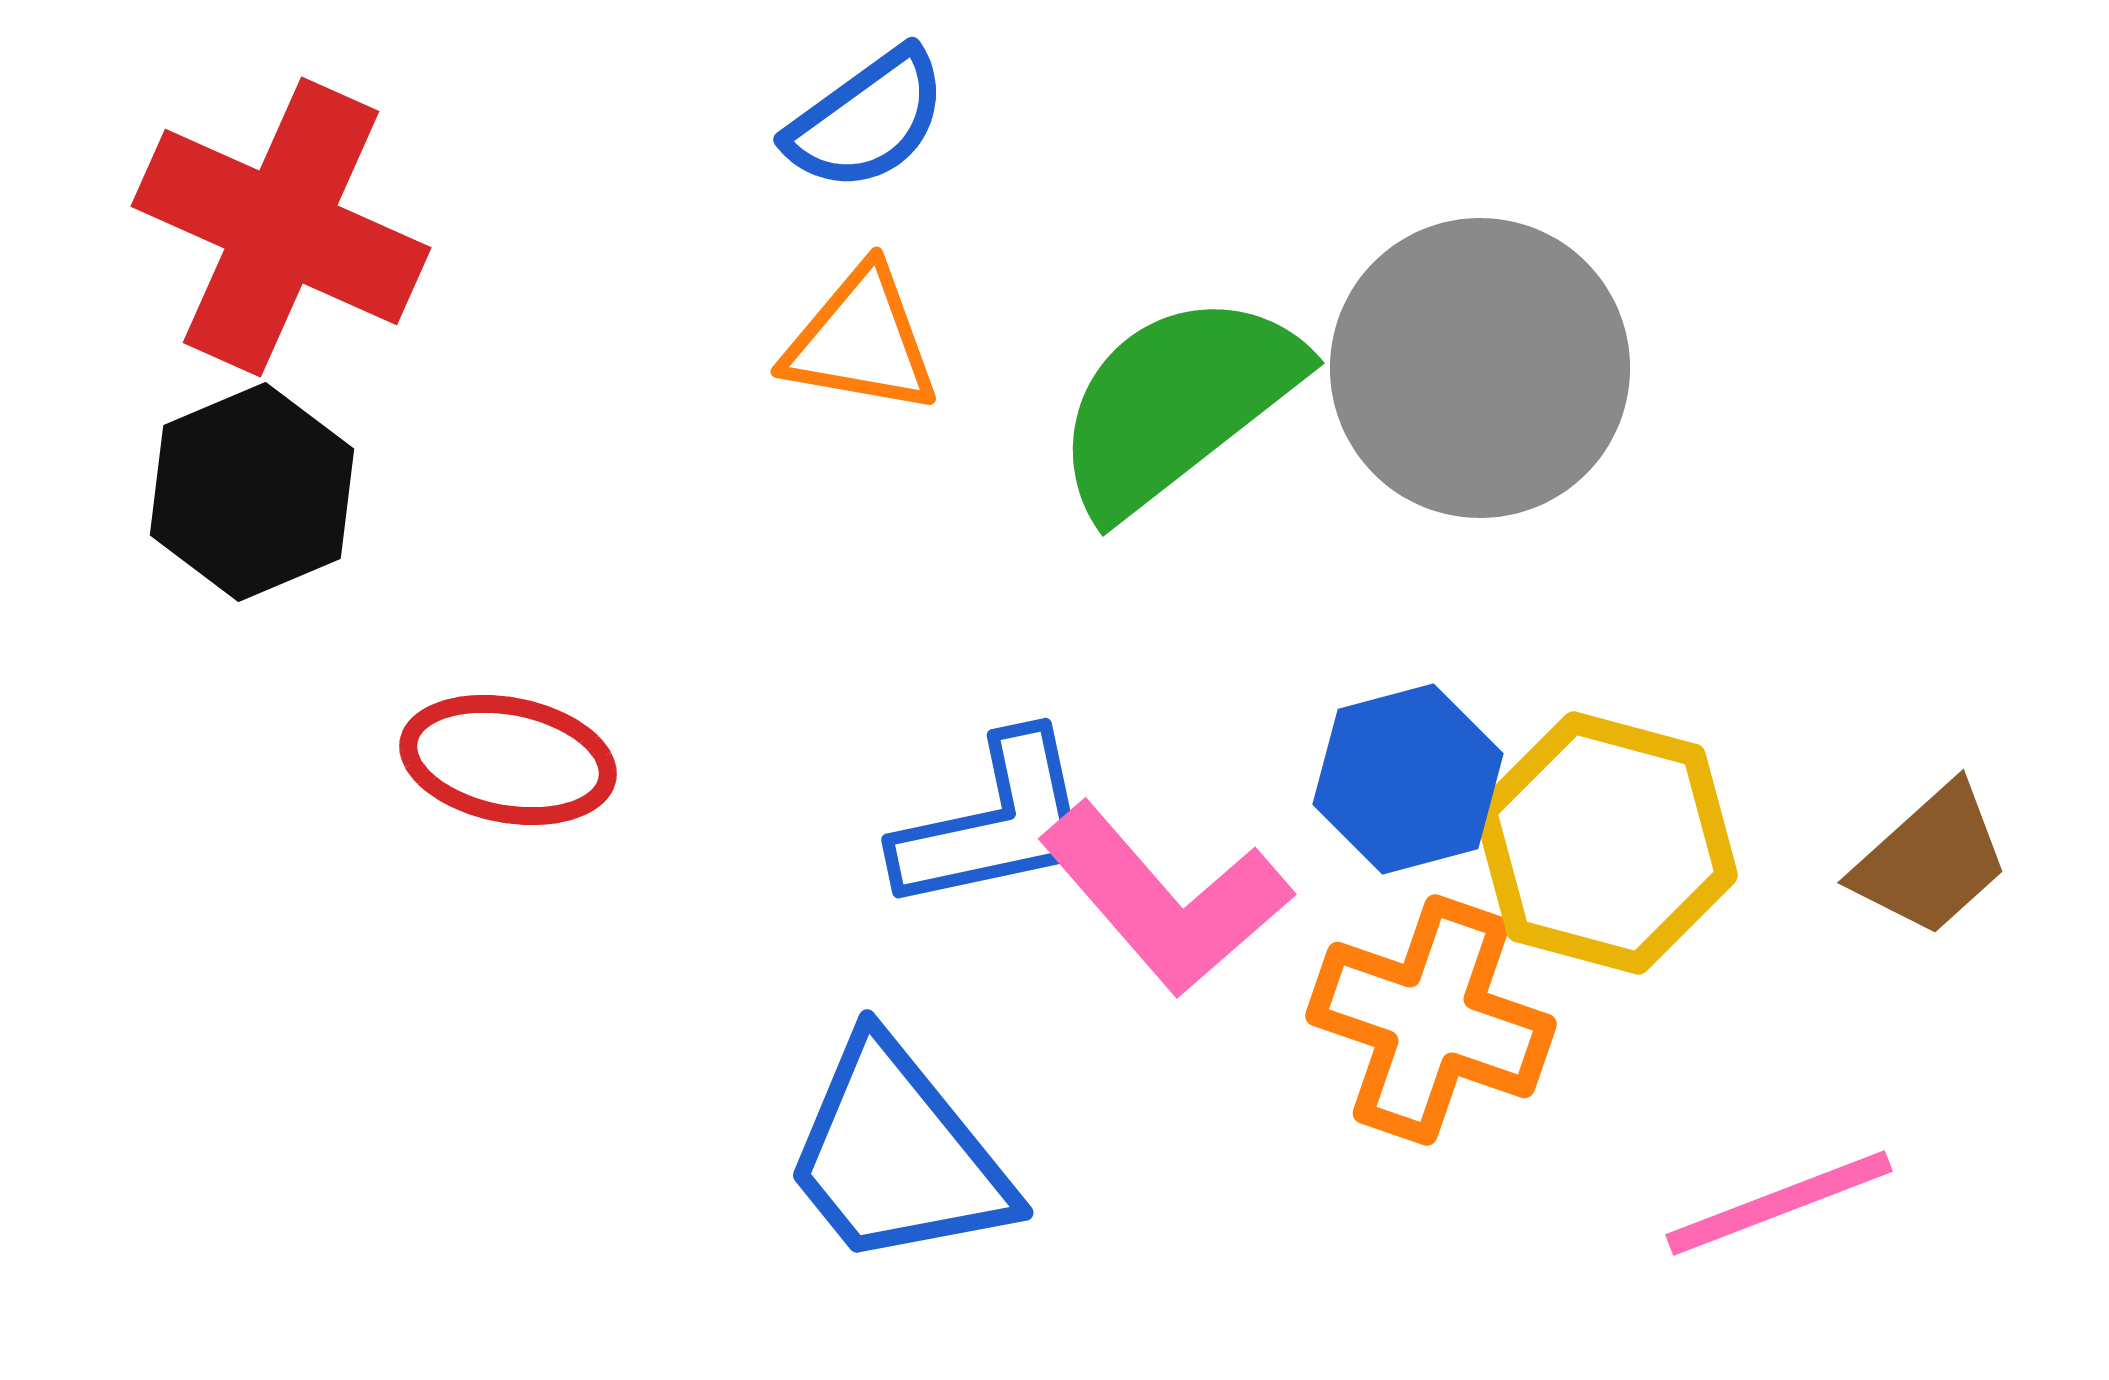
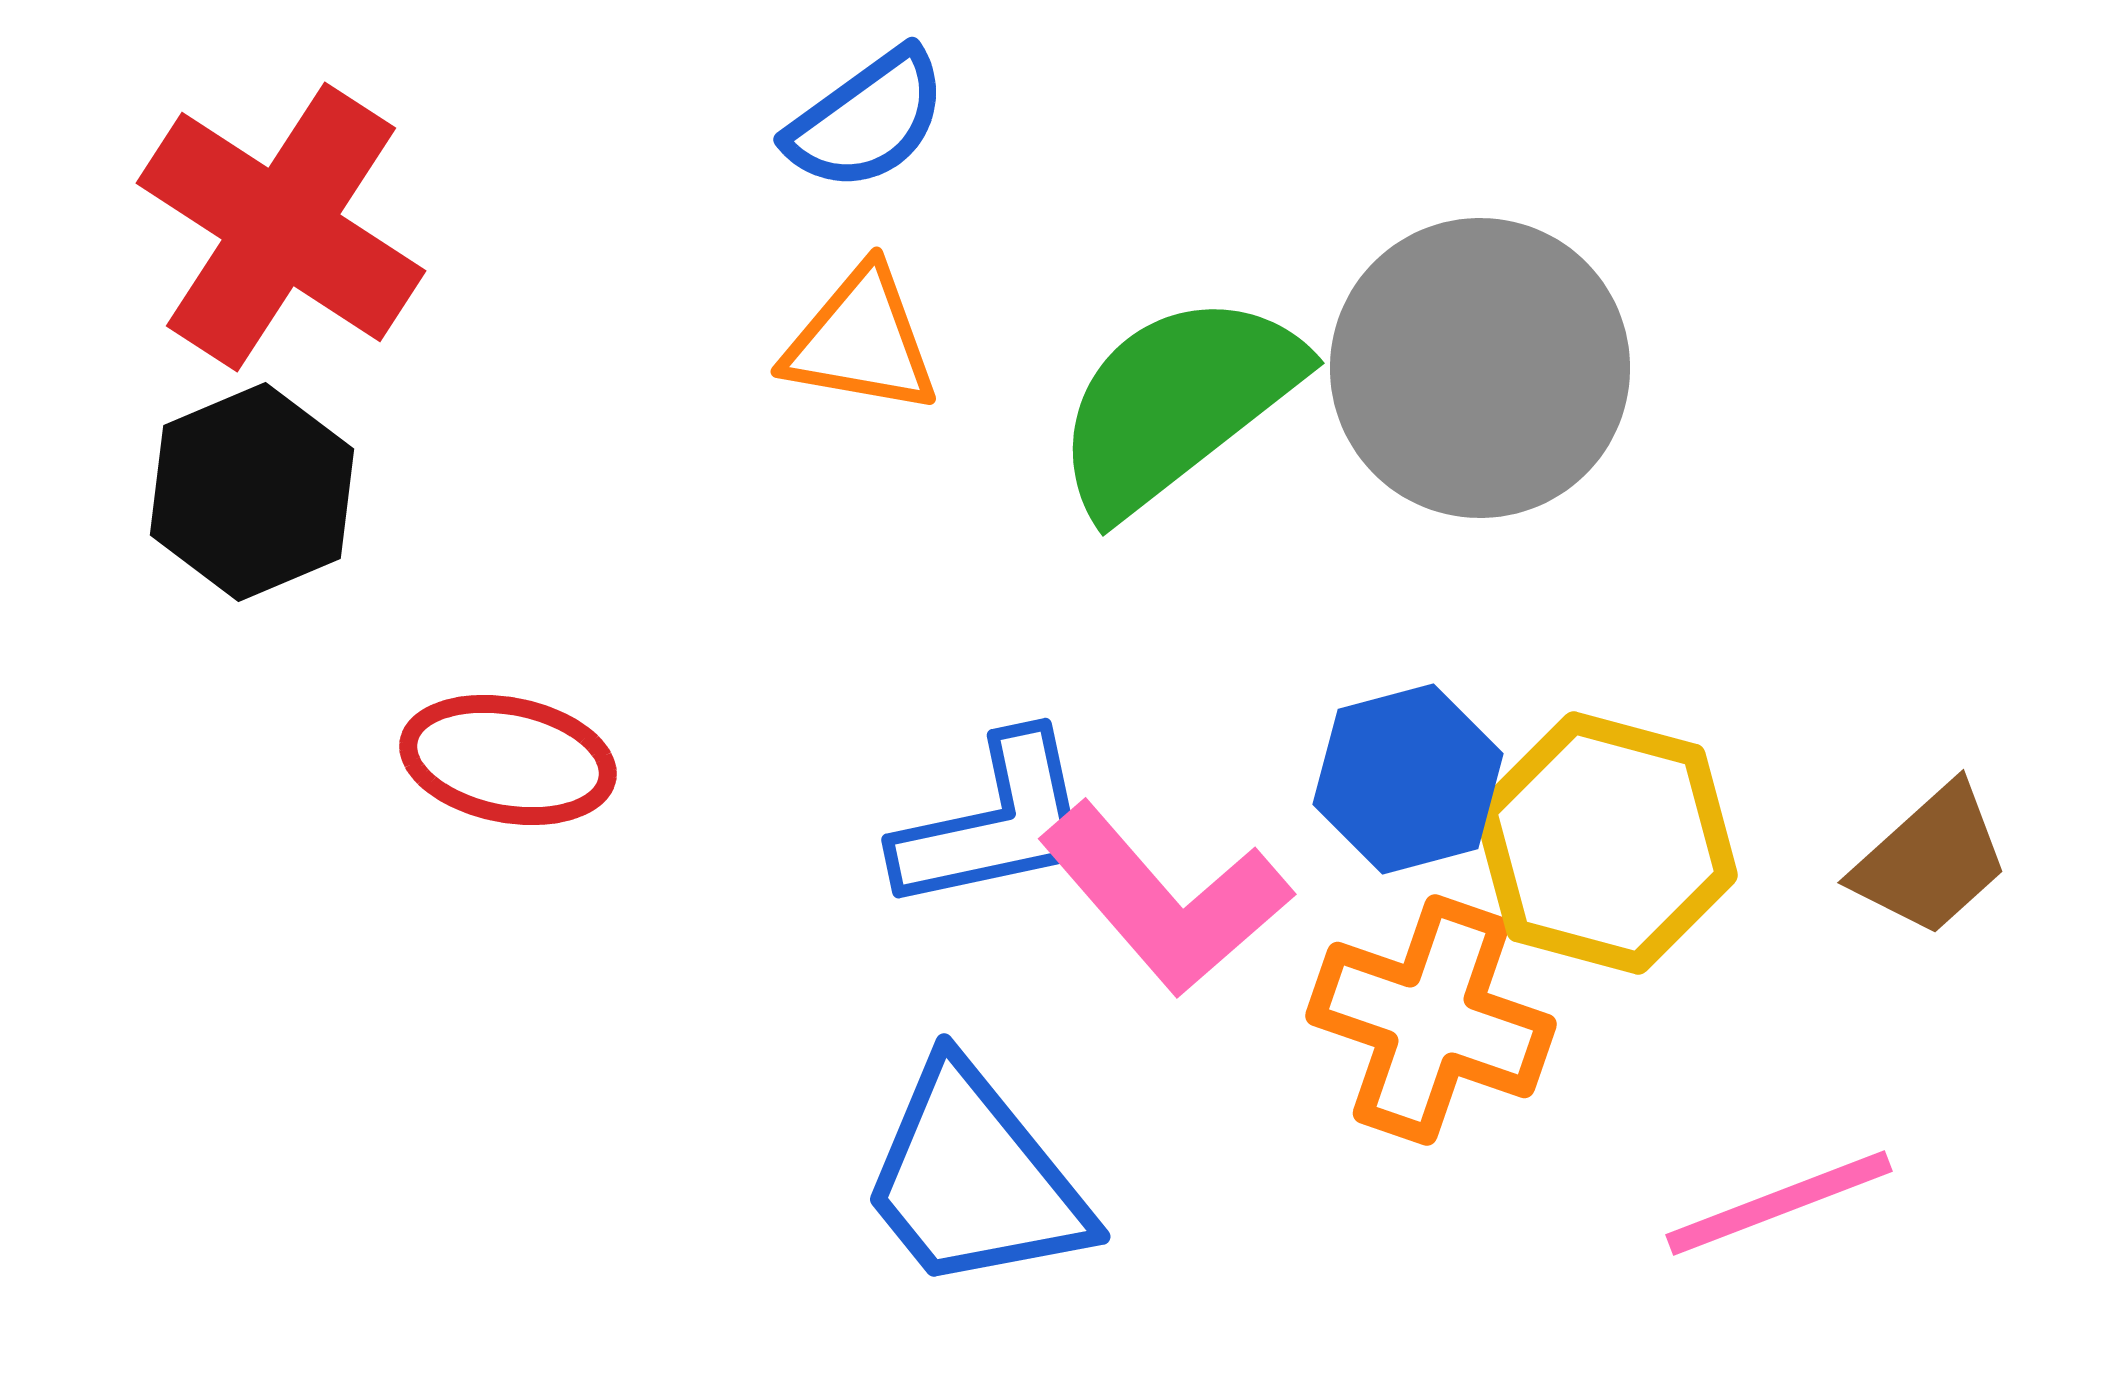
red cross: rotated 9 degrees clockwise
blue trapezoid: moved 77 px right, 24 px down
